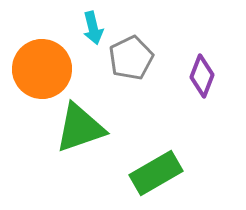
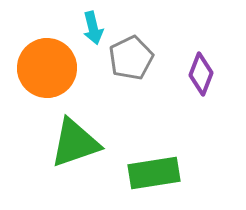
orange circle: moved 5 px right, 1 px up
purple diamond: moved 1 px left, 2 px up
green triangle: moved 5 px left, 15 px down
green rectangle: moved 2 px left; rotated 21 degrees clockwise
